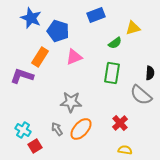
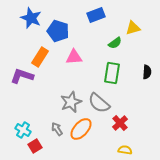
pink triangle: rotated 18 degrees clockwise
black semicircle: moved 3 px left, 1 px up
gray semicircle: moved 42 px left, 8 px down
gray star: rotated 25 degrees counterclockwise
